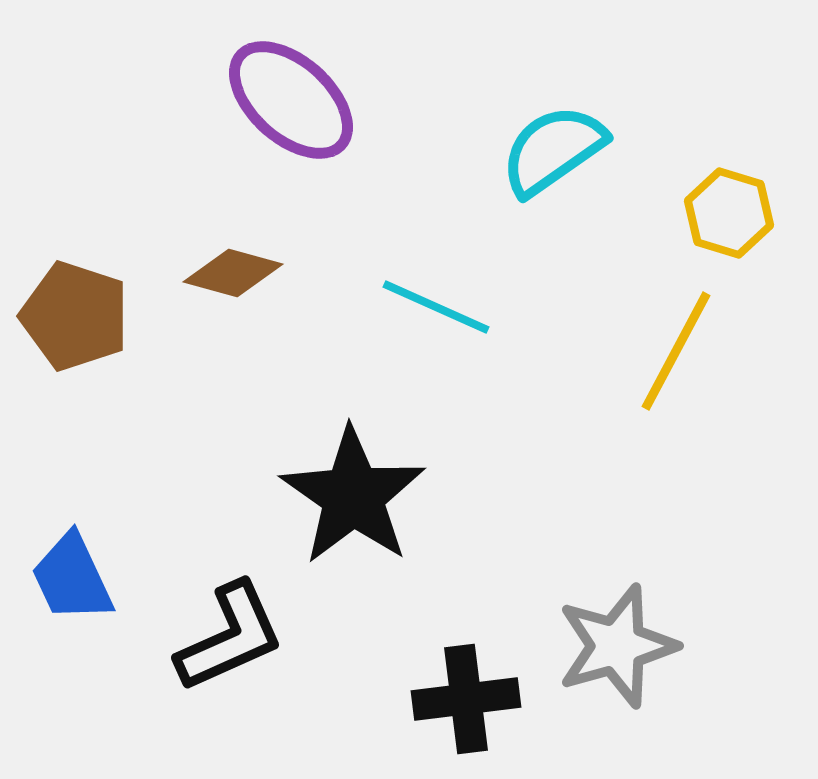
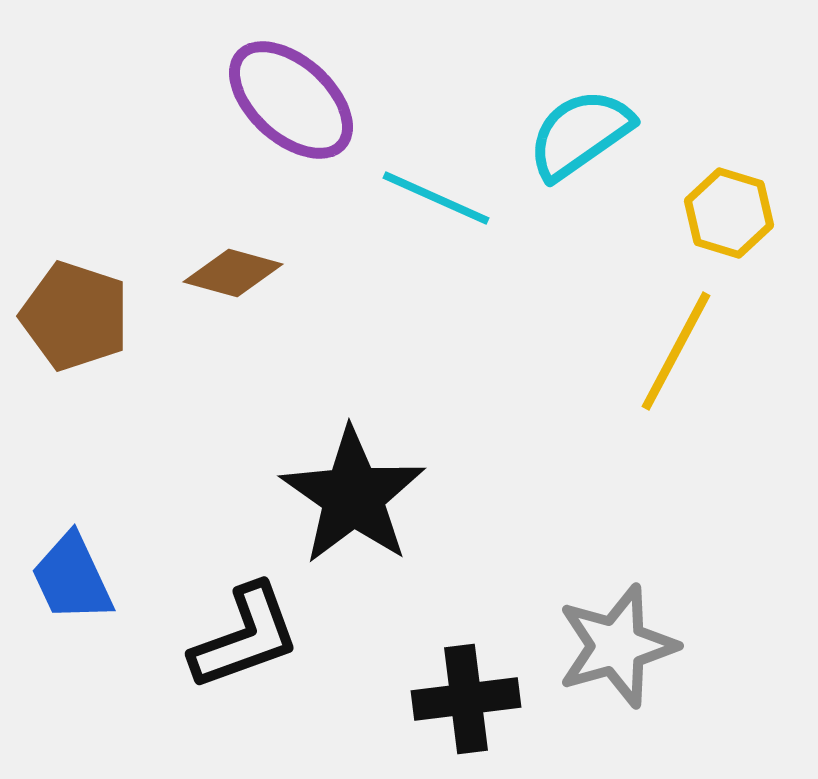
cyan semicircle: moved 27 px right, 16 px up
cyan line: moved 109 px up
black L-shape: moved 15 px right; rotated 4 degrees clockwise
